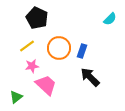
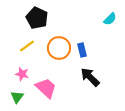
blue rectangle: moved 1 px up; rotated 32 degrees counterclockwise
pink star: moved 10 px left, 8 px down; rotated 24 degrees clockwise
pink trapezoid: moved 3 px down
green triangle: moved 1 px right; rotated 16 degrees counterclockwise
